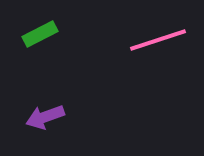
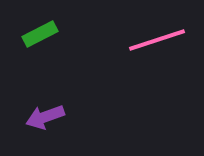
pink line: moved 1 px left
